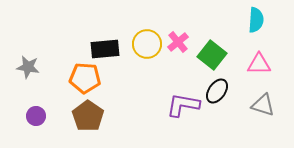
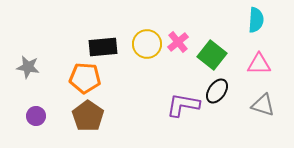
black rectangle: moved 2 px left, 2 px up
